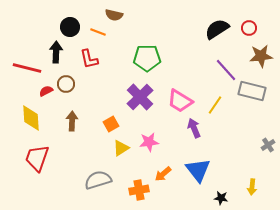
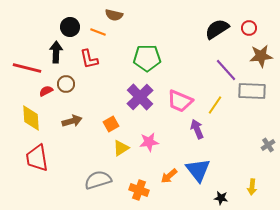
gray rectangle: rotated 12 degrees counterclockwise
pink trapezoid: rotated 8 degrees counterclockwise
brown arrow: rotated 72 degrees clockwise
purple arrow: moved 3 px right, 1 px down
red trapezoid: rotated 28 degrees counterclockwise
orange arrow: moved 6 px right, 2 px down
orange cross: rotated 30 degrees clockwise
